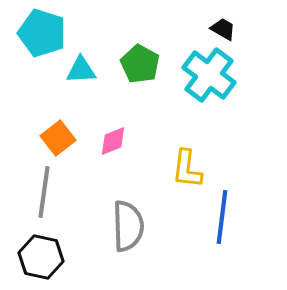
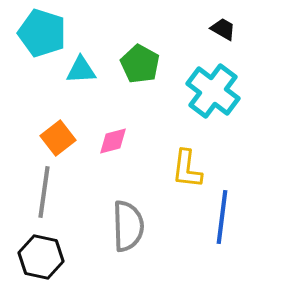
cyan cross: moved 4 px right, 16 px down
pink diamond: rotated 8 degrees clockwise
